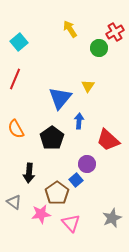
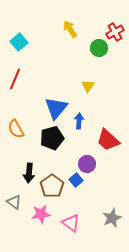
blue triangle: moved 4 px left, 10 px down
black pentagon: rotated 20 degrees clockwise
brown pentagon: moved 5 px left, 7 px up
pink triangle: rotated 12 degrees counterclockwise
